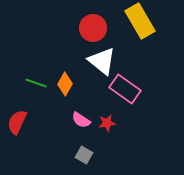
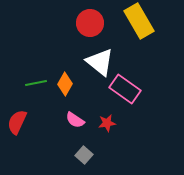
yellow rectangle: moved 1 px left
red circle: moved 3 px left, 5 px up
white triangle: moved 2 px left, 1 px down
green line: rotated 30 degrees counterclockwise
pink semicircle: moved 6 px left
gray square: rotated 12 degrees clockwise
